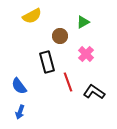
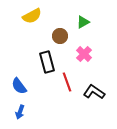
pink cross: moved 2 px left
red line: moved 1 px left
